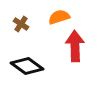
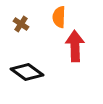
orange semicircle: rotated 70 degrees counterclockwise
black diamond: moved 6 px down
